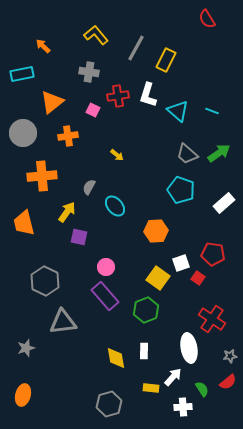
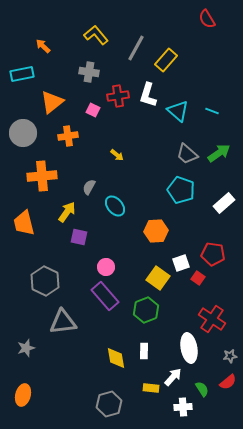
yellow rectangle at (166, 60): rotated 15 degrees clockwise
